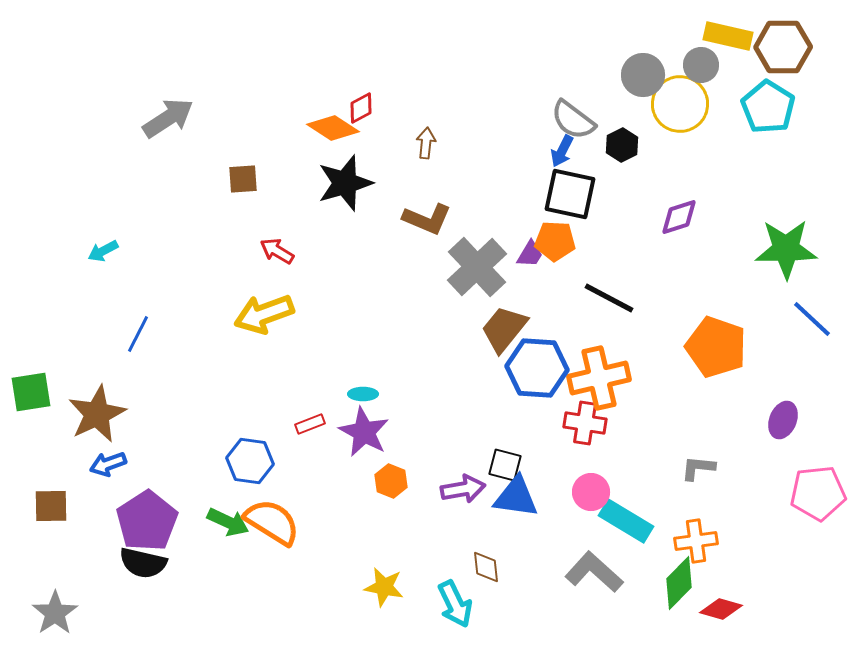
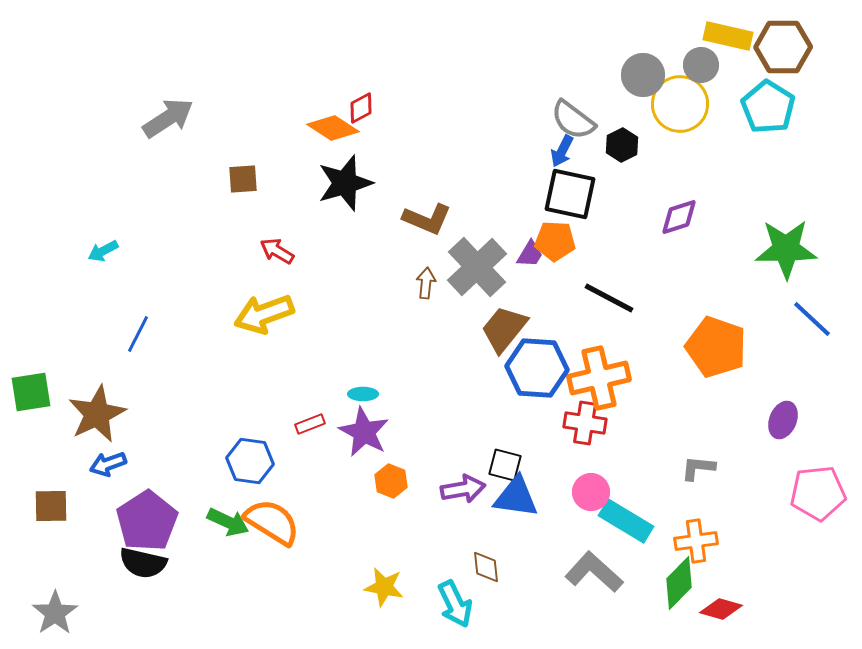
brown arrow at (426, 143): moved 140 px down
